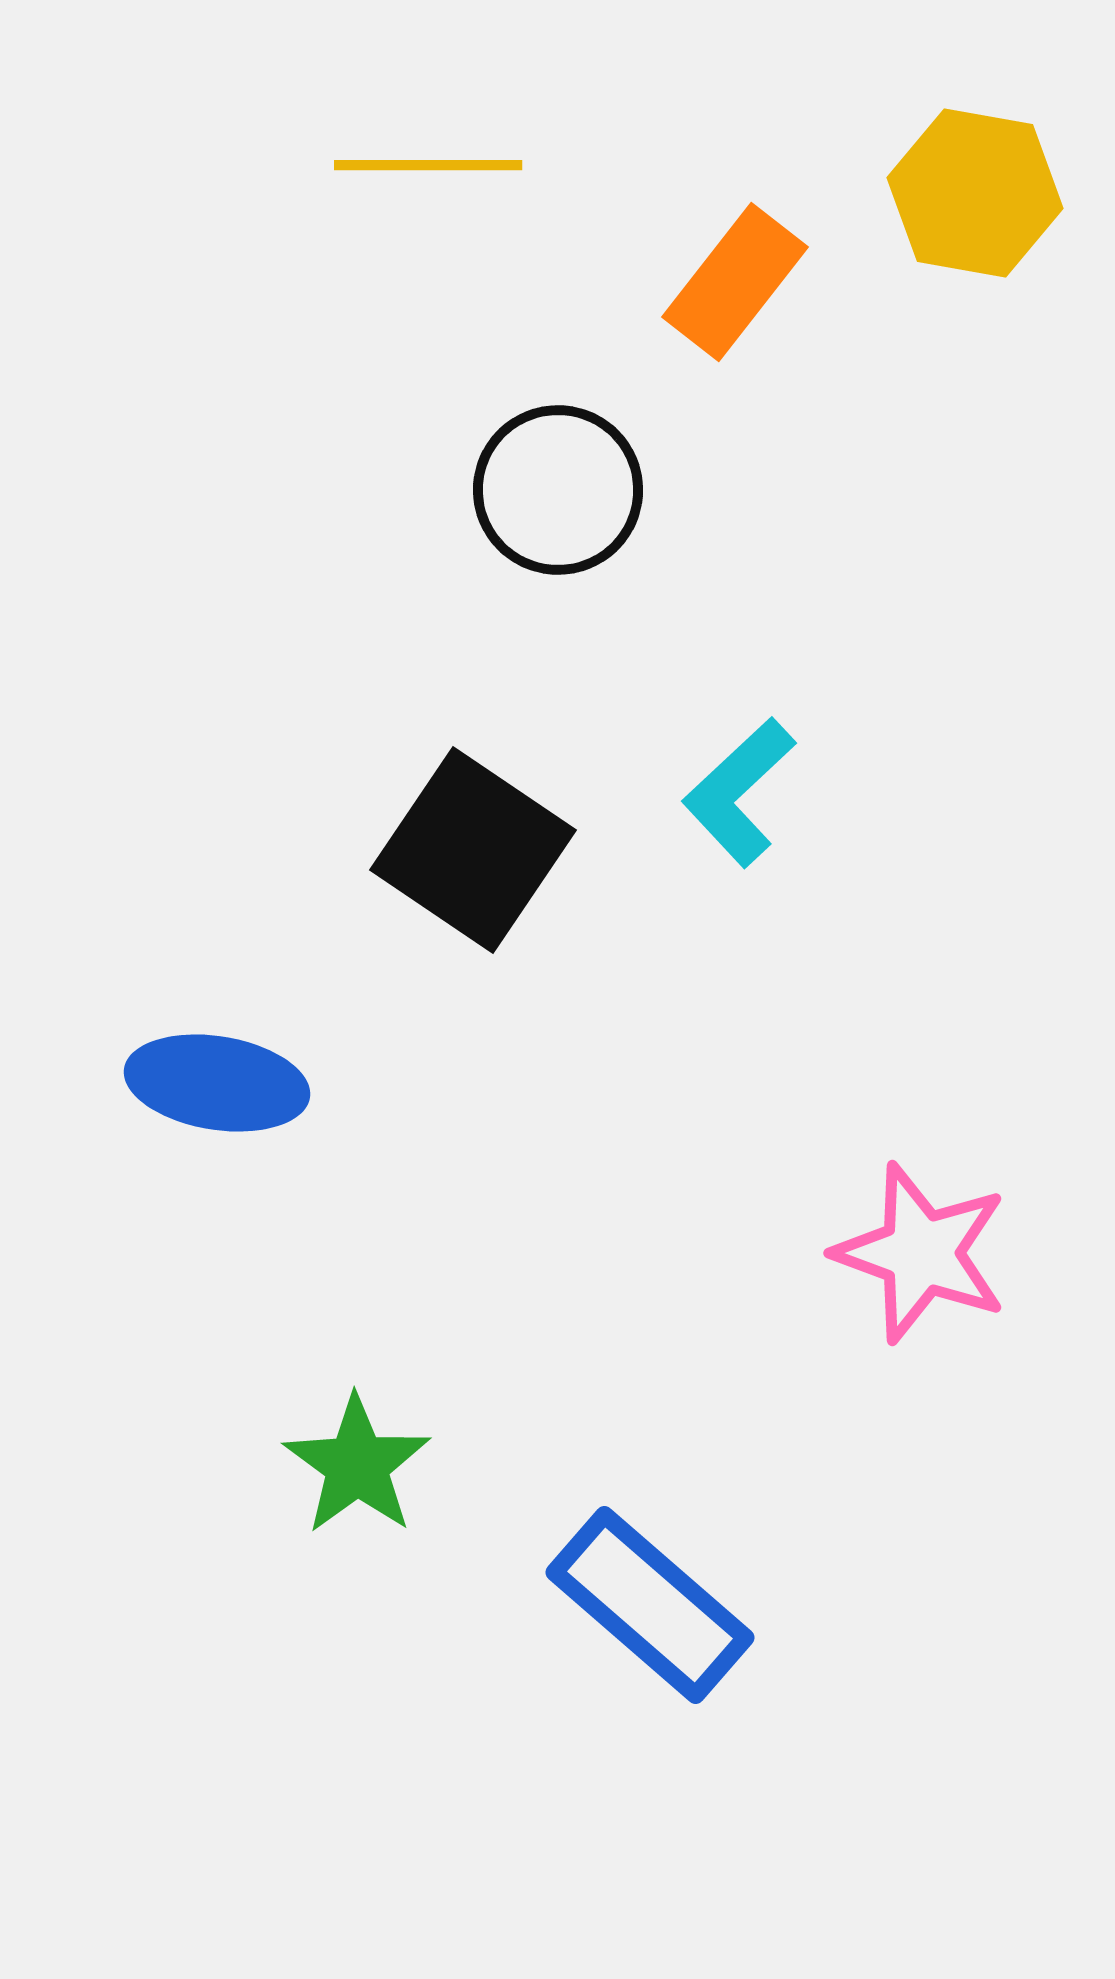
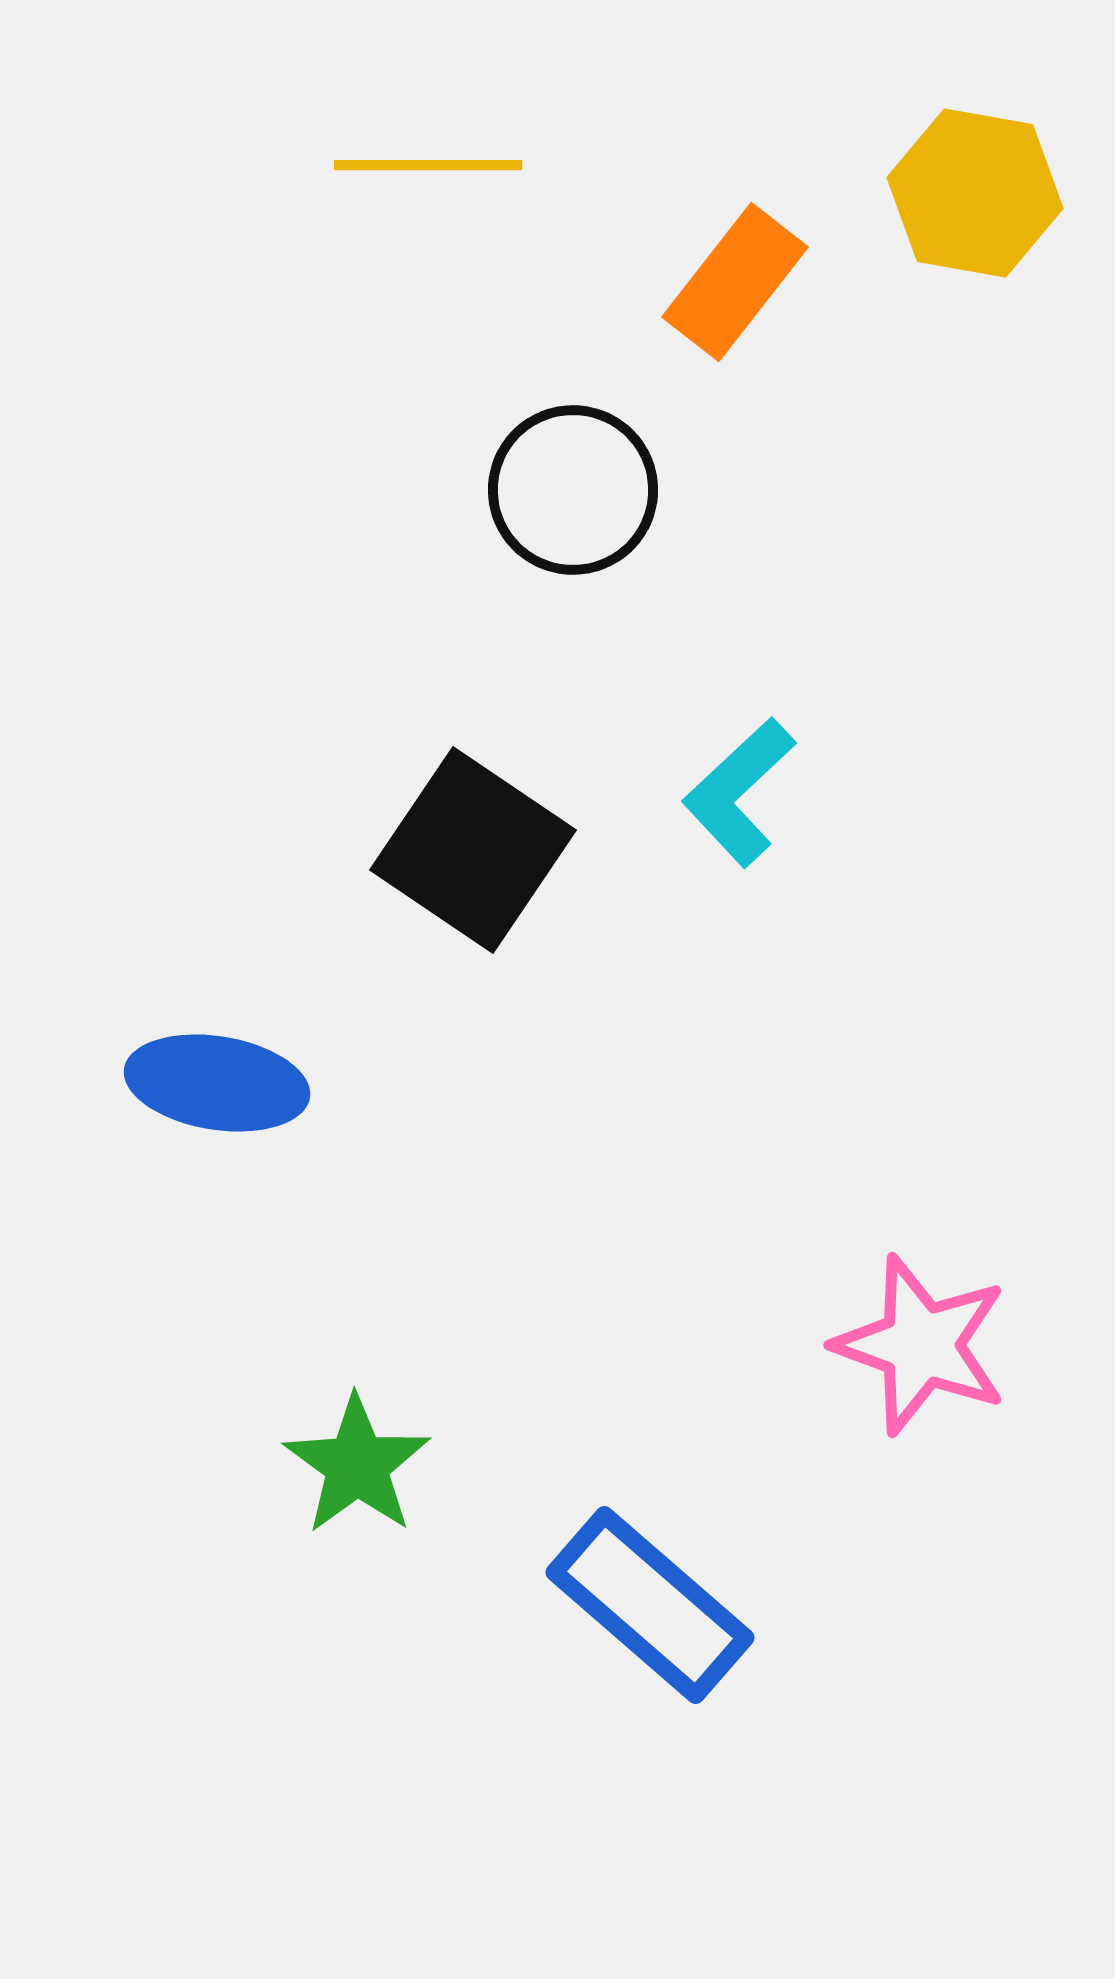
black circle: moved 15 px right
pink star: moved 92 px down
